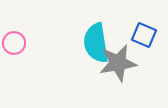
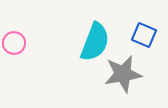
cyan semicircle: moved 1 px left, 1 px up; rotated 150 degrees counterclockwise
gray star: moved 5 px right, 11 px down
